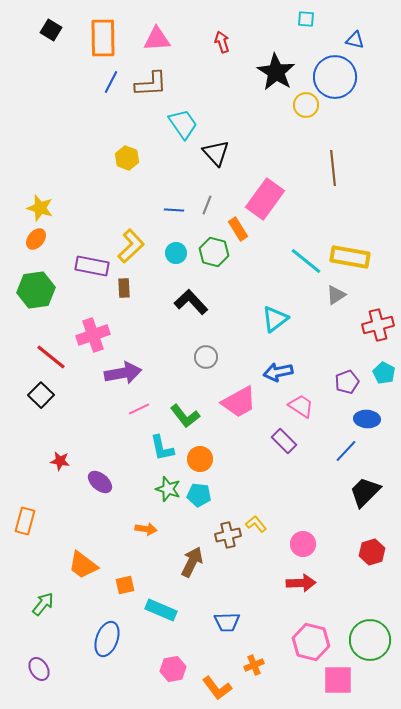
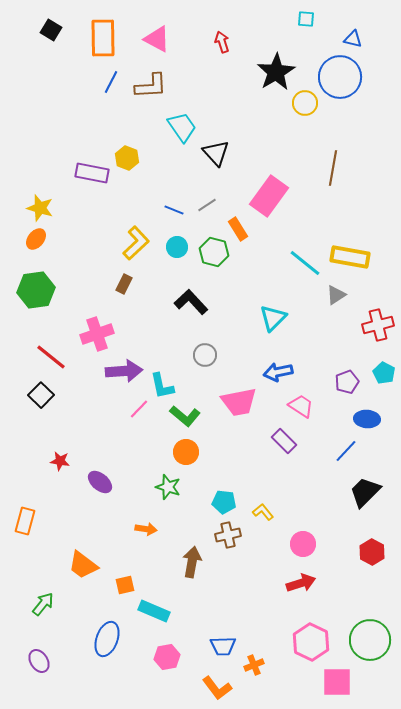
pink triangle at (157, 39): rotated 32 degrees clockwise
blue triangle at (355, 40): moved 2 px left, 1 px up
black star at (276, 72): rotated 9 degrees clockwise
blue circle at (335, 77): moved 5 px right
brown L-shape at (151, 84): moved 2 px down
yellow circle at (306, 105): moved 1 px left, 2 px up
cyan trapezoid at (183, 124): moved 1 px left, 3 px down
brown line at (333, 168): rotated 16 degrees clockwise
pink rectangle at (265, 199): moved 4 px right, 3 px up
gray line at (207, 205): rotated 36 degrees clockwise
blue line at (174, 210): rotated 18 degrees clockwise
yellow L-shape at (131, 246): moved 5 px right, 3 px up
cyan circle at (176, 253): moved 1 px right, 6 px up
cyan line at (306, 261): moved 1 px left, 2 px down
purple rectangle at (92, 266): moved 93 px up
brown rectangle at (124, 288): moved 4 px up; rotated 30 degrees clockwise
cyan triangle at (275, 319): moved 2 px left, 1 px up; rotated 8 degrees counterclockwise
pink cross at (93, 335): moved 4 px right, 1 px up
gray circle at (206, 357): moved 1 px left, 2 px up
purple arrow at (123, 373): moved 1 px right, 2 px up; rotated 6 degrees clockwise
pink trapezoid at (239, 402): rotated 18 degrees clockwise
pink line at (139, 409): rotated 20 degrees counterclockwise
green L-shape at (185, 416): rotated 12 degrees counterclockwise
cyan L-shape at (162, 448): moved 62 px up
orange circle at (200, 459): moved 14 px left, 7 px up
green star at (168, 489): moved 2 px up
cyan pentagon at (199, 495): moved 25 px right, 7 px down
yellow L-shape at (256, 524): moved 7 px right, 12 px up
red hexagon at (372, 552): rotated 15 degrees counterclockwise
brown arrow at (192, 562): rotated 16 degrees counterclockwise
red arrow at (301, 583): rotated 16 degrees counterclockwise
cyan rectangle at (161, 610): moved 7 px left, 1 px down
blue trapezoid at (227, 622): moved 4 px left, 24 px down
pink hexagon at (311, 642): rotated 12 degrees clockwise
purple ellipse at (39, 669): moved 8 px up
pink hexagon at (173, 669): moved 6 px left, 12 px up
pink square at (338, 680): moved 1 px left, 2 px down
